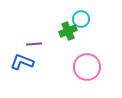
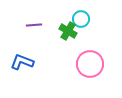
green cross: rotated 36 degrees counterclockwise
purple line: moved 19 px up
pink circle: moved 3 px right, 3 px up
